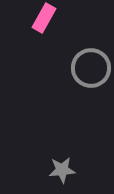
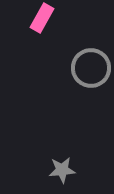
pink rectangle: moved 2 px left
